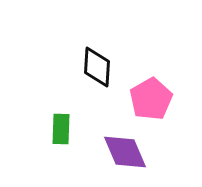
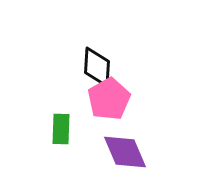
pink pentagon: moved 42 px left
